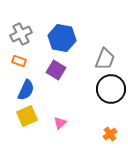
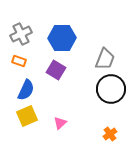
blue hexagon: rotated 12 degrees counterclockwise
